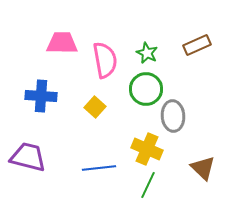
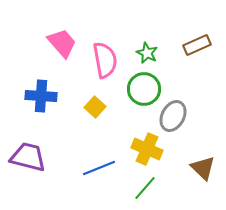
pink trapezoid: rotated 48 degrees clockwise
green circle: moved 2 px left
gray ellipse: rotated 32 degrees clockwise
blue line: rotated 16 degrees counterclockwise
green line: moved 3 px left, 3 px down; rotated 16 degrees clockwise
